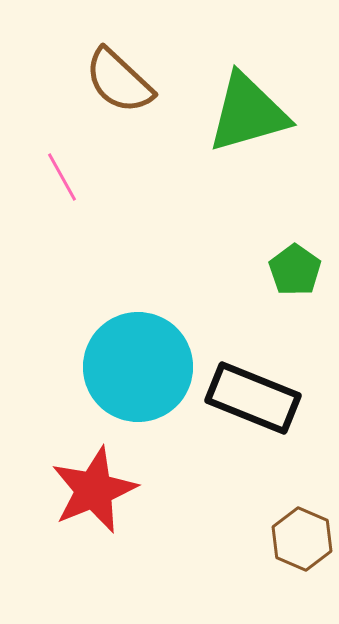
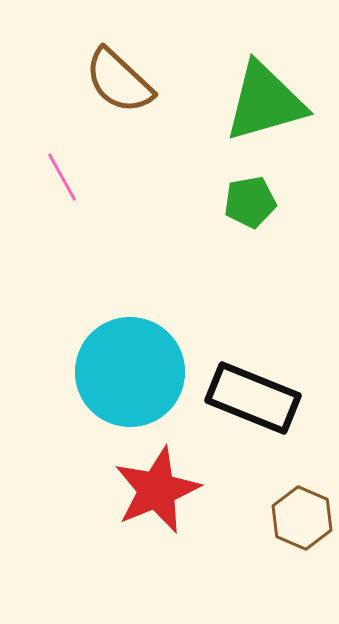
green triangle: moved 17 px right, 11 px up
green pentagon: moved 45 px left, 68 px up; rotated 27 degrees clockwise
cyan circle: moved 8 px left, 5 px down
red star: moved 63 px right
brown hexagon: moved 21 px up
